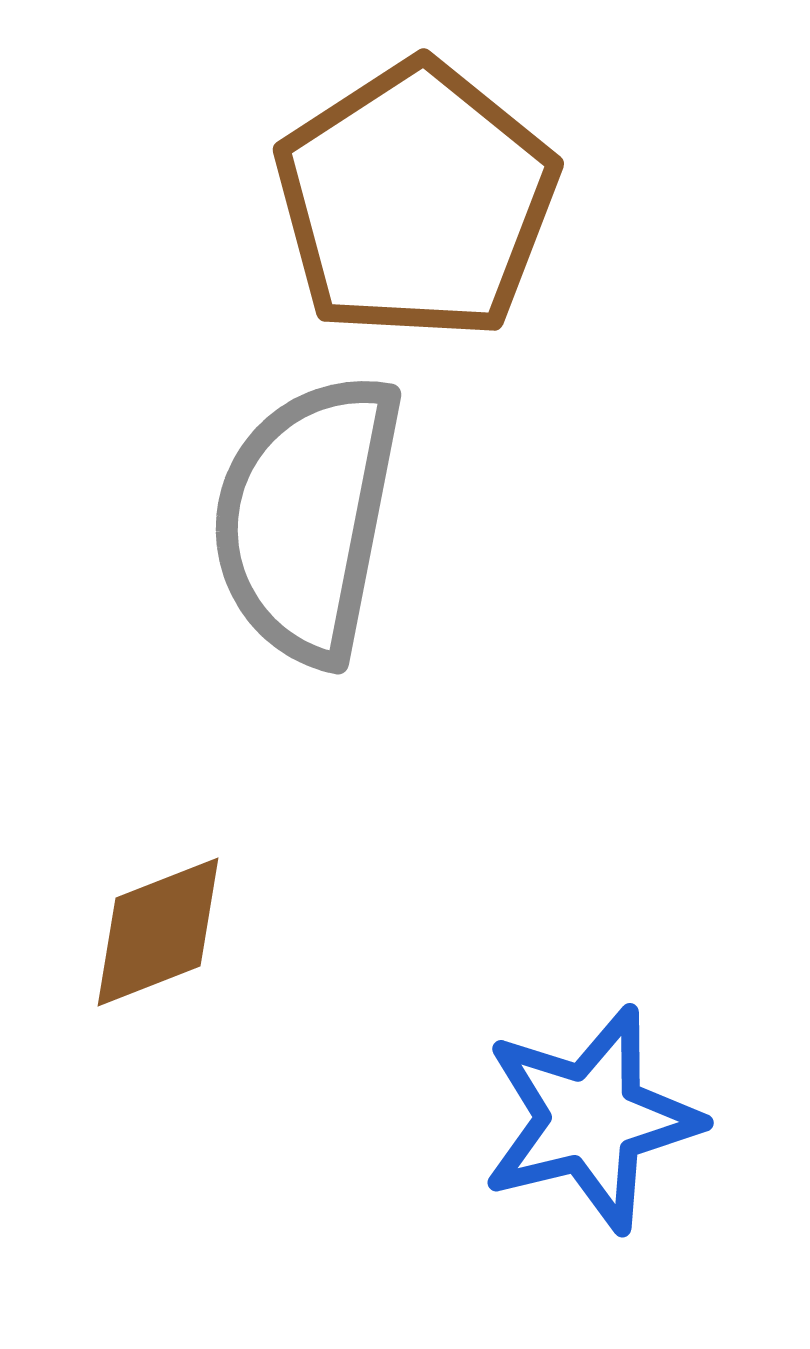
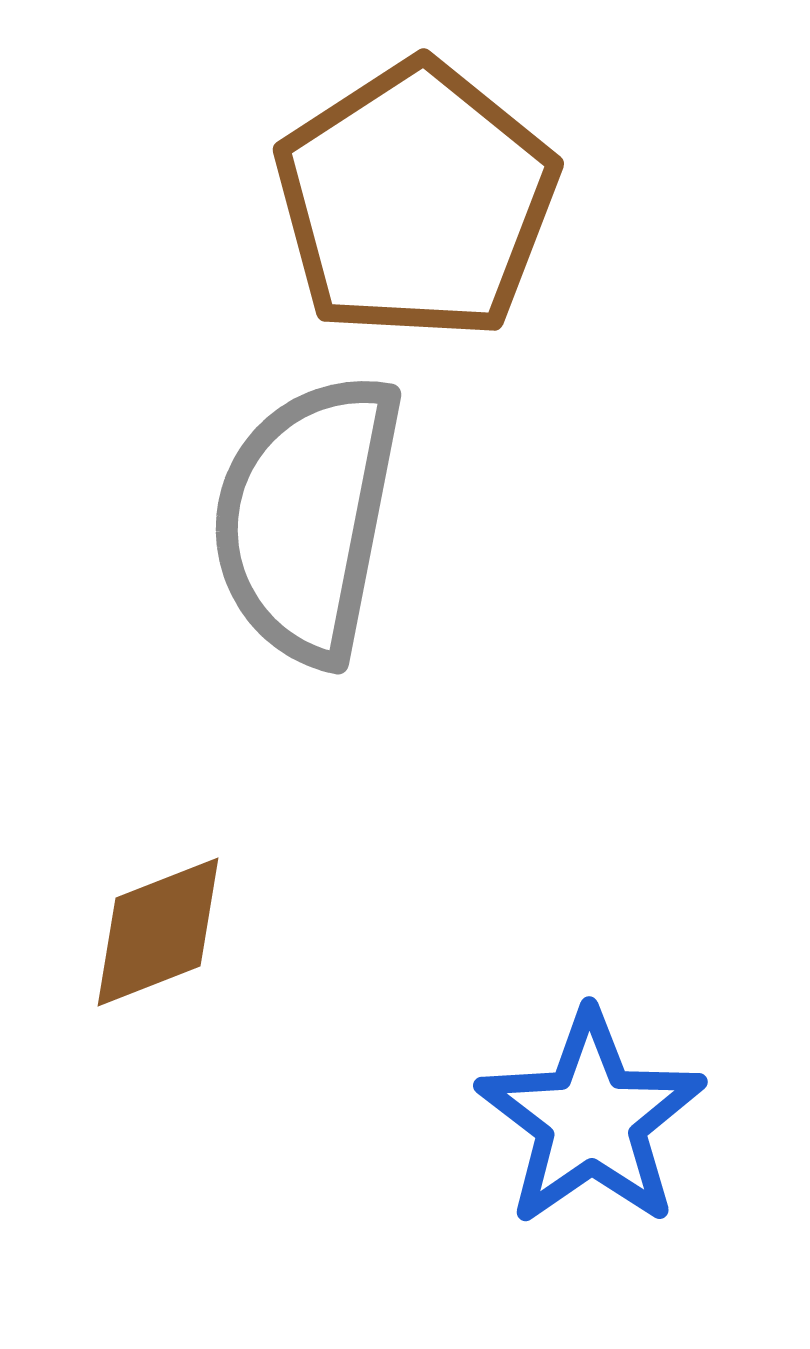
blue star: rotated 21 degrees counterclockwise
